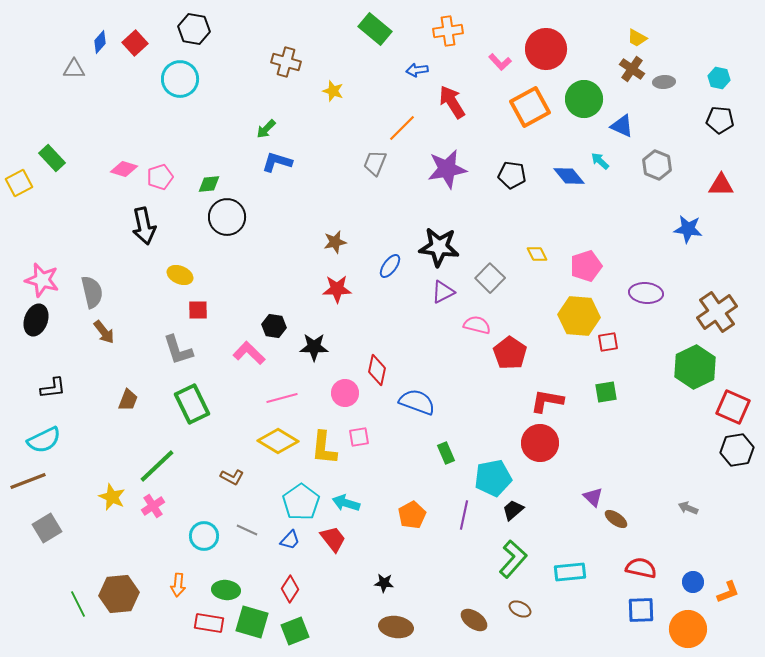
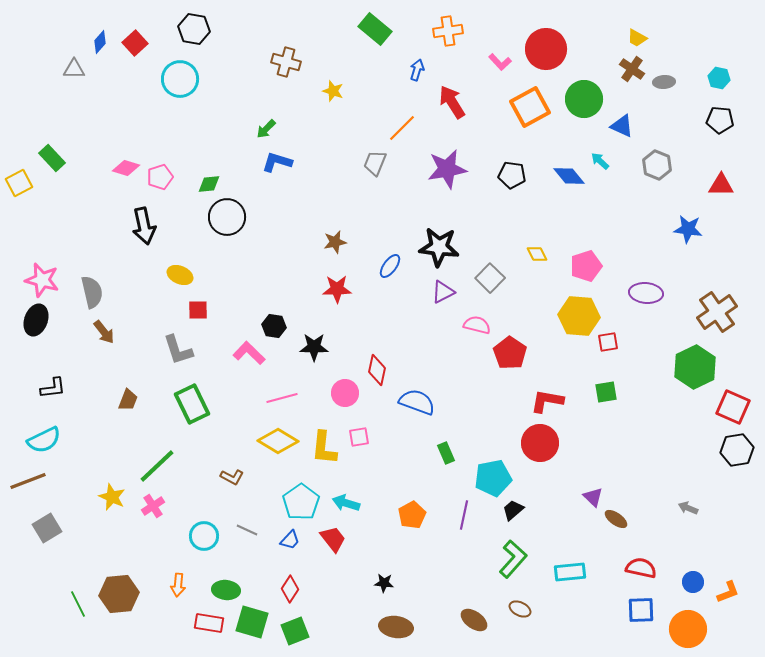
blue arrow at (417, 70): rotated 115 degrees clockwise
pink diamond at (124, 169): moved 2 px right, 1 px up
